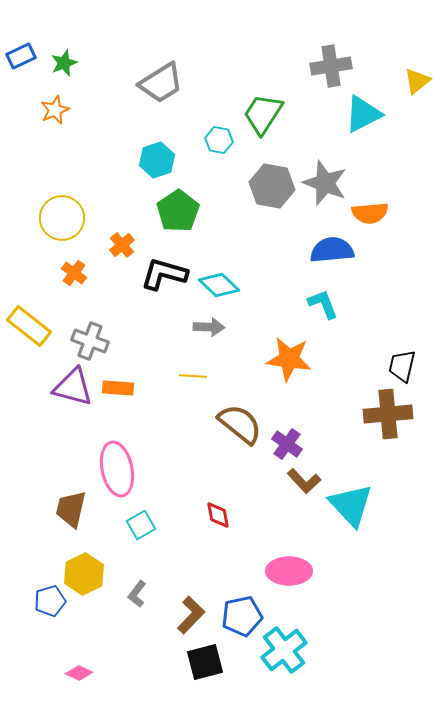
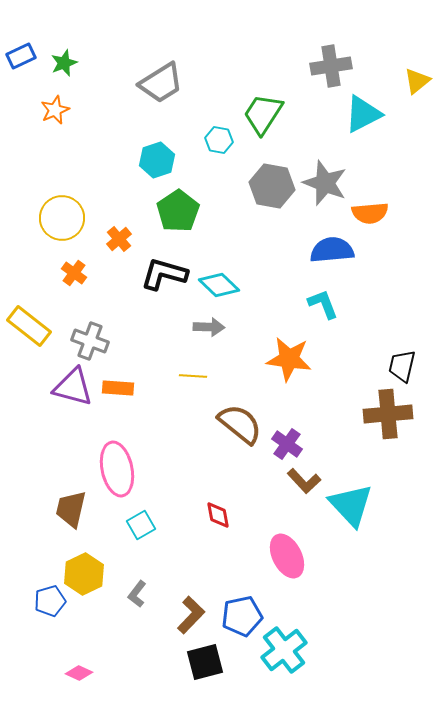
orange cross at (122, 245): moved 3 px left, 6 px up
pink ellipse at (289, 571): moved 2 px left, 15 px up; rotated 63 degrees clockwise
